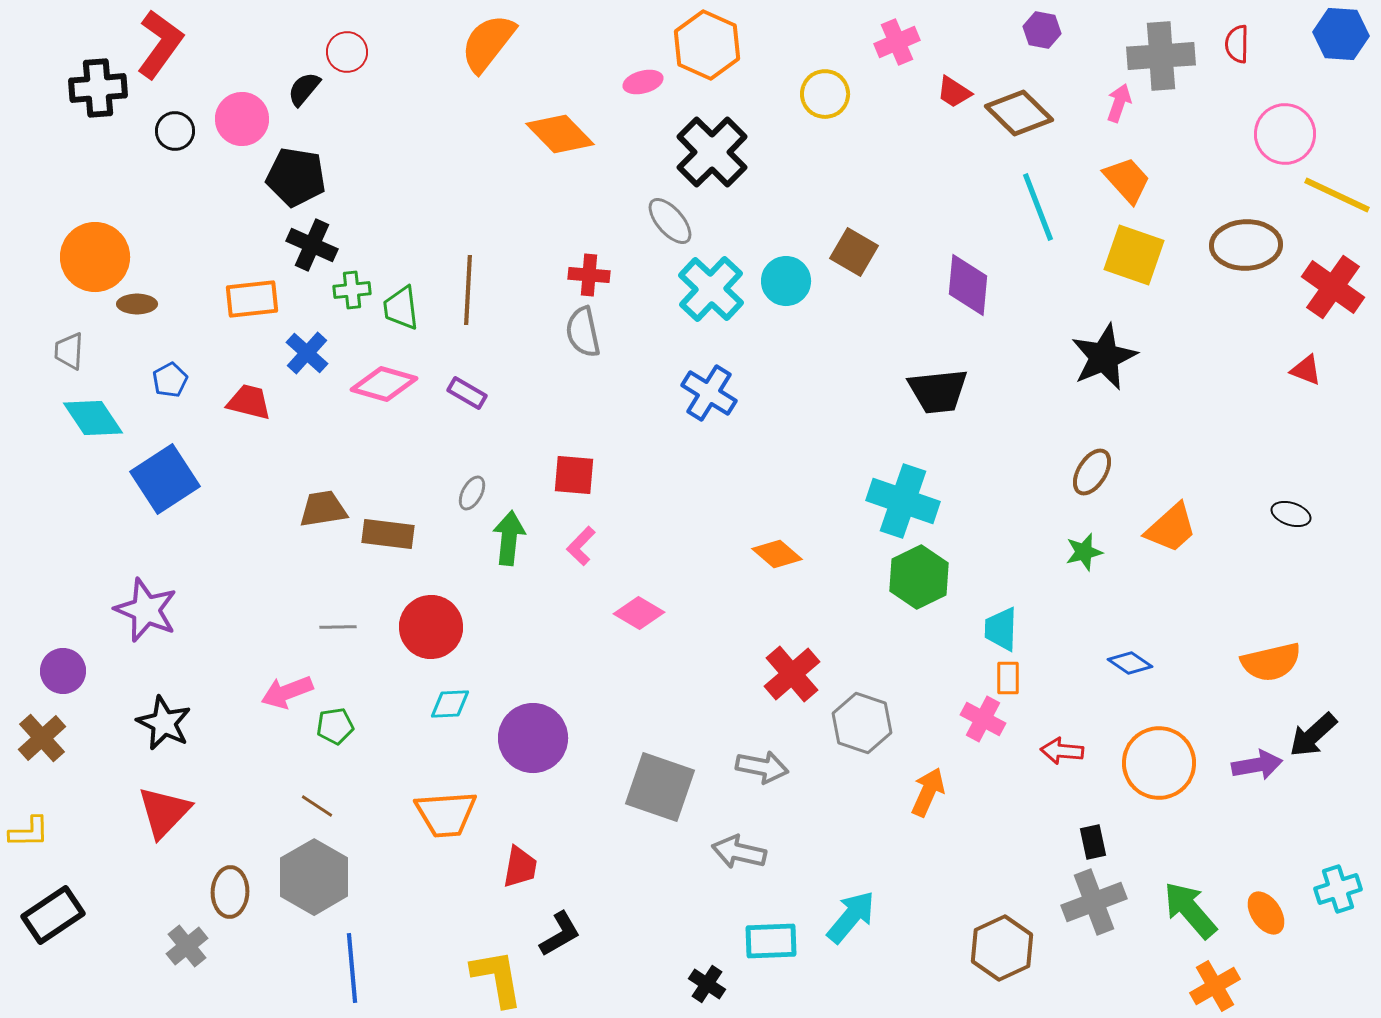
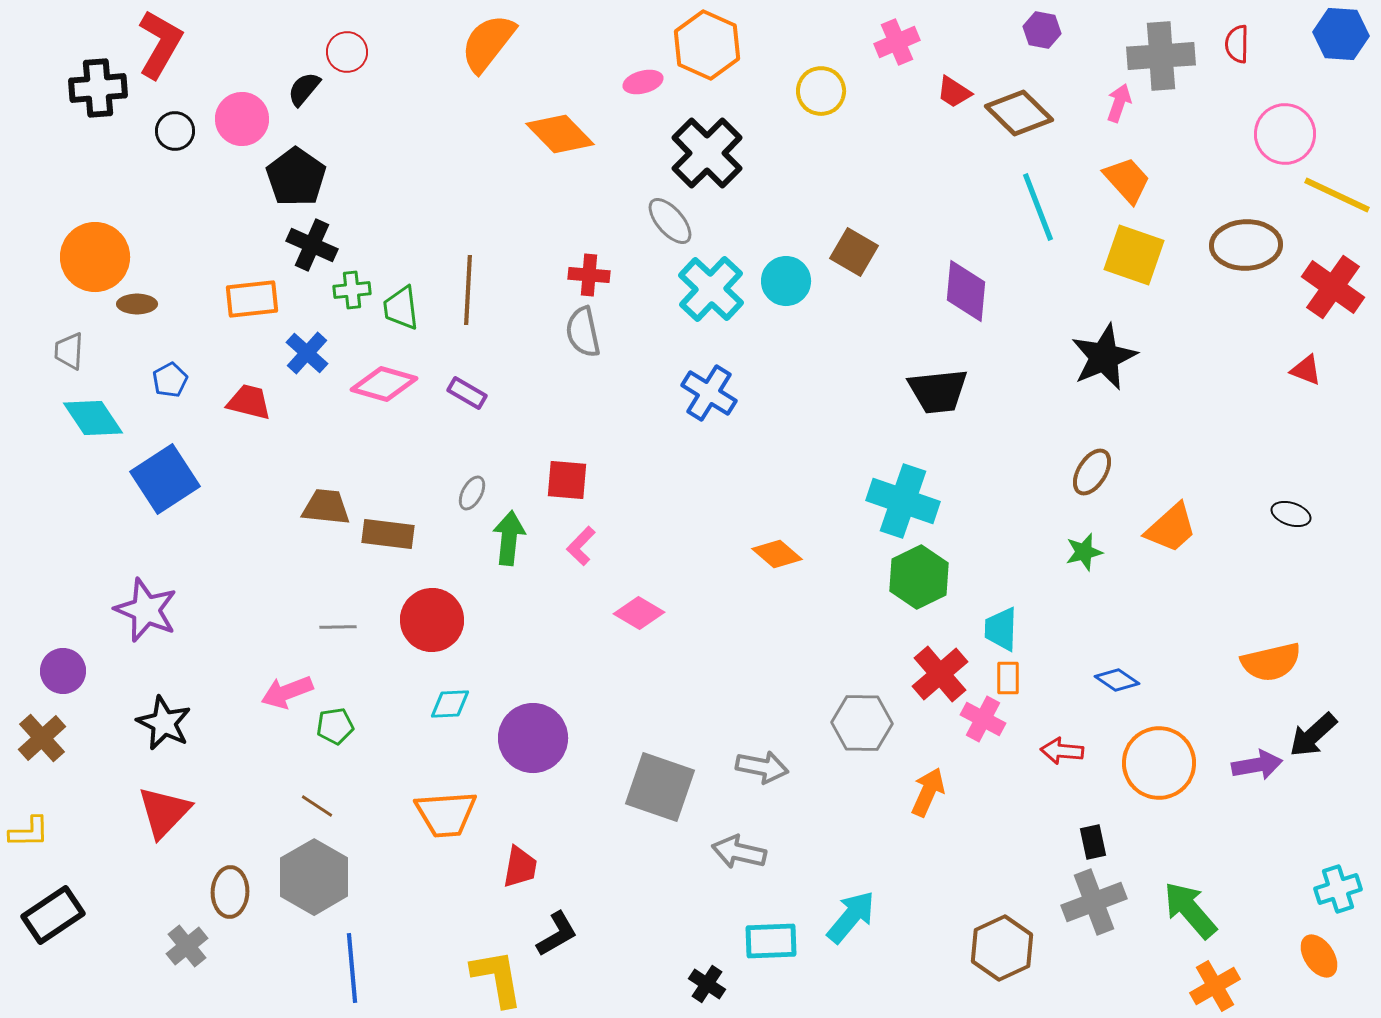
red L-shape at (160, 44): rotated 6 degrees counterclockwise
yellow circle at (825, 94): moved 4 px left, 3 px up
black cross at (712, 152): moved 5 px left, 1 px down
black pentagon at (296, 177): rotated 26 degrees clockwise
purple diamond at (968, 285): moved 2 px left, 6 px down
red square at (574, 475): moved 7 px left, 5 px down
brown trapezoid at (323, 509): moved 3 px right, 2 px up; rotated 15 degrees clockwise
red circle at (431, 627): moved 1 px right, 7 px up
blue diamond at (1130, 663): moved 13 px left, 17 px down
red cross at (792, 674): moved 148 px right
gray hexagon at (862, 723): rotated 18 degrees counterclockwise
orange ellipse at (1266, 913): moved 53 px right, 43 px down
black L-shape at (560, 934): moved 3 px left
